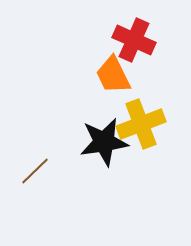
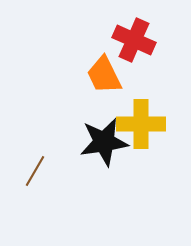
orange trapezoid: moved 9 px left
yellow cross: rotated 21 degrees clockwise
brown line: rotated 16 degrees counterclockwise
